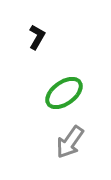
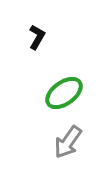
gray arrow: moved 2 px left
